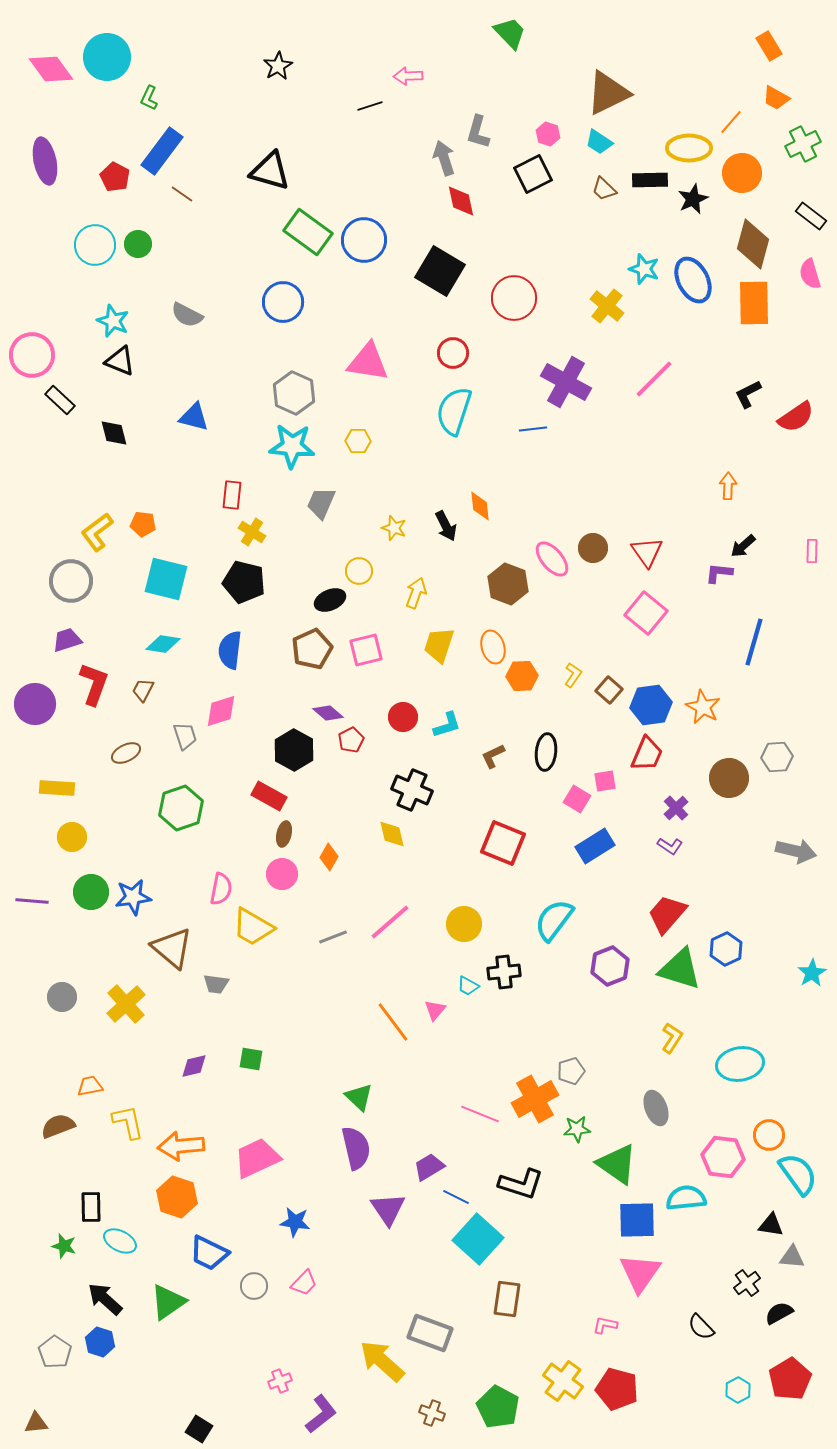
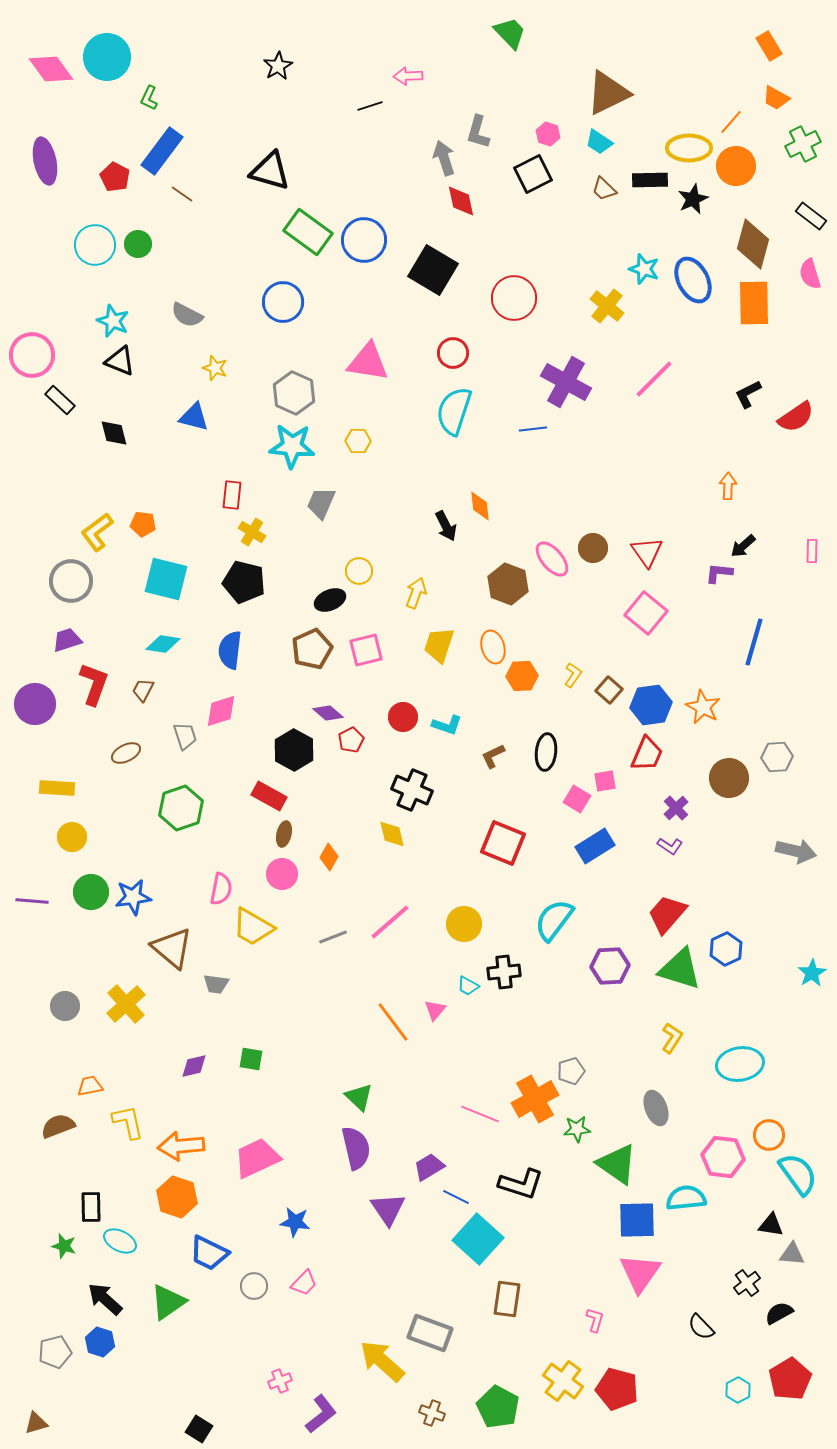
orange circle at (742, 173): moved 6 px left, 7 px up
black square at (440, 271): moved 7 px left, 1 px up
yellow star at (394, 528): moved 179 px left, 160 px up
cyan L-shape at (447, 725): rotated 36 degrees clockwise
purple hexagon at (610, 966): rotated 18 degrees clockwise
gray circle at (62, 997): moved 3 px right, 9 px down
gray triangle at (792, 1257): moved 3 px up
pink L-shape at (605, 1325): moved 10 px left, 5 px up; rotated 95 degrees clockwise
gray pentagon at (55, 1352): rotated 24 degrees clockwise
brown triangle at (36, 1423): rotated 10 degrees counterclockwise
